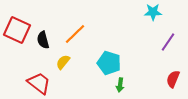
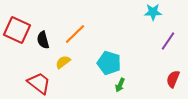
purple line: moved 1 px up
yellow semicircle: rotated 14 degrees clockwise
green arrow: rotated 16 degrees clockwise
